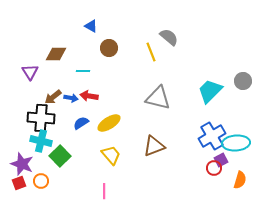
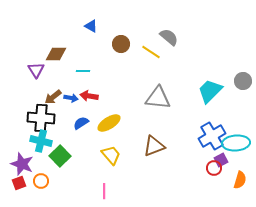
brown circle: moved 12 px right, 4 px up
yellow line: rotated 36 degrees counterclockwise
purple triangle: moved 6 px right, 2 px up
gray triangle: rotated 8 degrees counterclockwise
